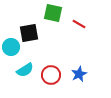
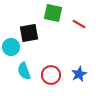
cyan semicircle: moved 1 px left, 1 px down; rotated 102 degrees clockwise
